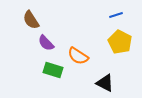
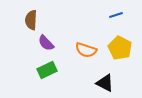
brown semicircle: rotated 36 degrees clockwise
yellow pentagon: moved 6 px down
orange semicircle: moved 8 px right, 6 px up; rotated 15 degrees counterclockwise
green rectangle: moved 6 px left; rotated 42 degrees counterclockwise
